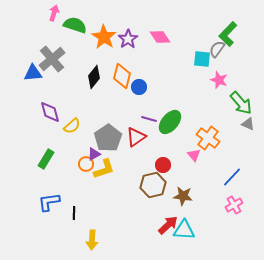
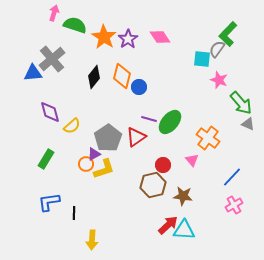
pink triangle: moved 2 px left, 5 px down
